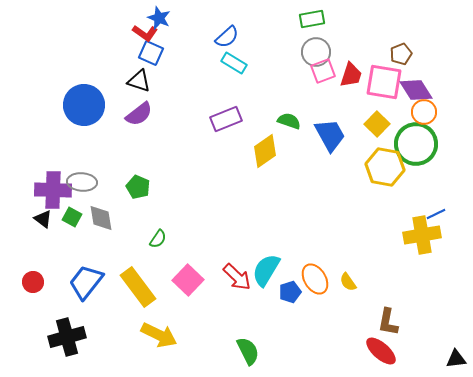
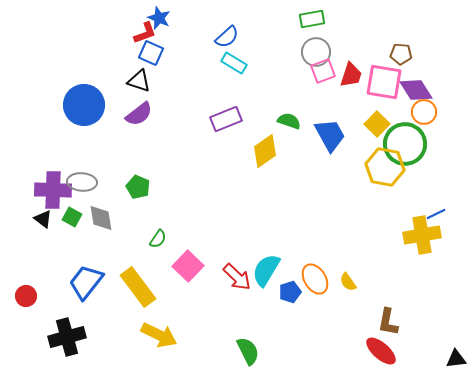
red L-shape at (145, 33): rotated 55 degrees counterclockwise
brown pentagon at (401, 54): rotated 25 degrees clockwise
green circle at (416, 144): moved 11 px left
pink square at (188, 280): moved 14 px up
red circle at (33, 282): moved 7 px left, 14 px down
